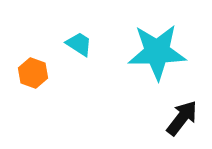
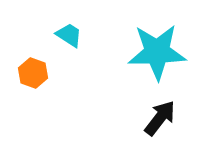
cyan trapezoid: moved 10 px left, 9 px up
black arrow: moved 22 px left
